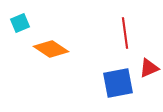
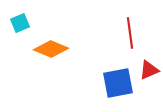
red line: moved 5 px right
orange diamond: rotated 12 degrees counterclockwise
red triangle: moved 2 px down
